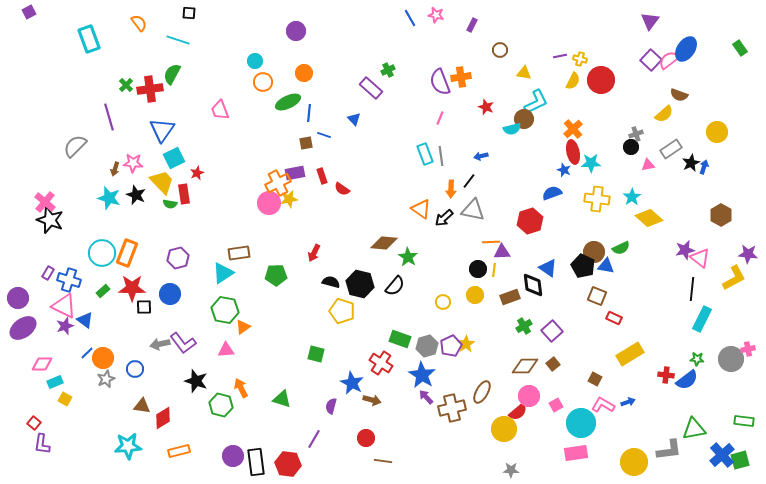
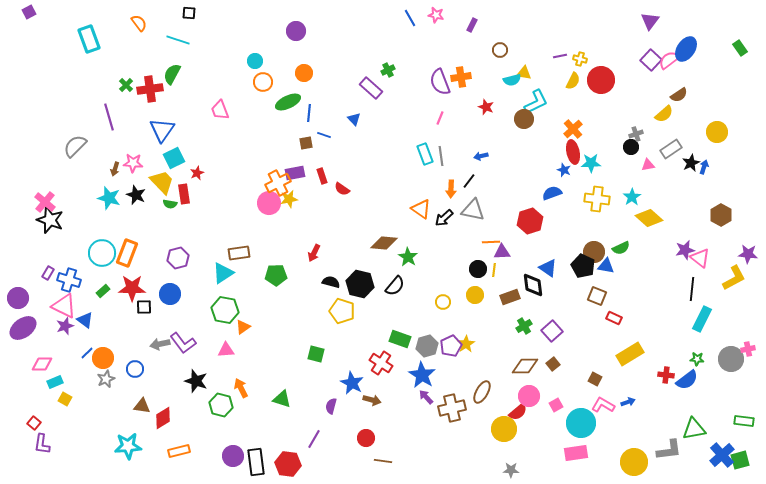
brown semicircle at (679, 95): rotated 54 degrees counterclockwise
cyan semicircle at (512, 129): moved 49 px up
